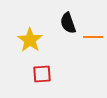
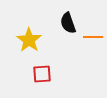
yellow star: moved 1 px left
